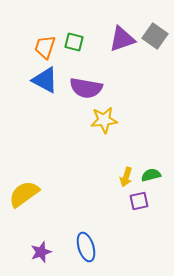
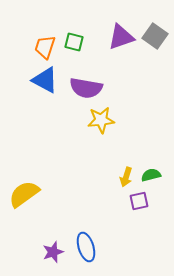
purple triangle: moved 1 px left, 2 px up
yellow star: moved 3 px left
purple star: moved 12 px right
